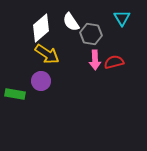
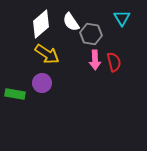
white diamond: moved 4 px up
red semicircle: rotated 90 degrees clockwise
purple circle: moved 1 px right, 2 px down
